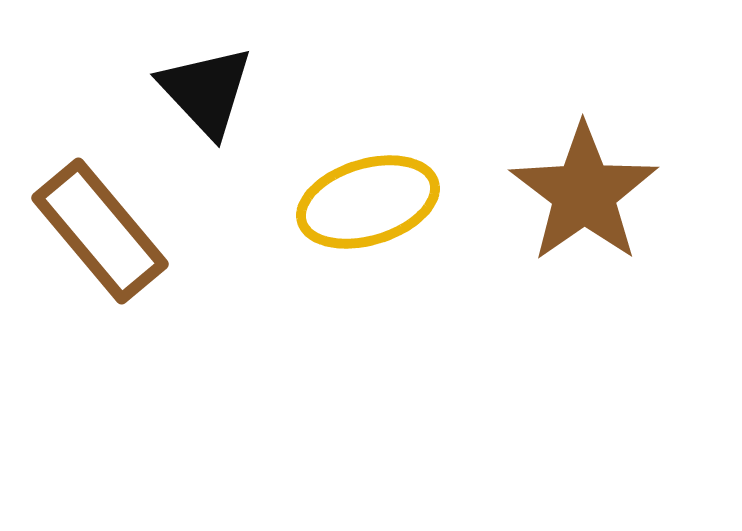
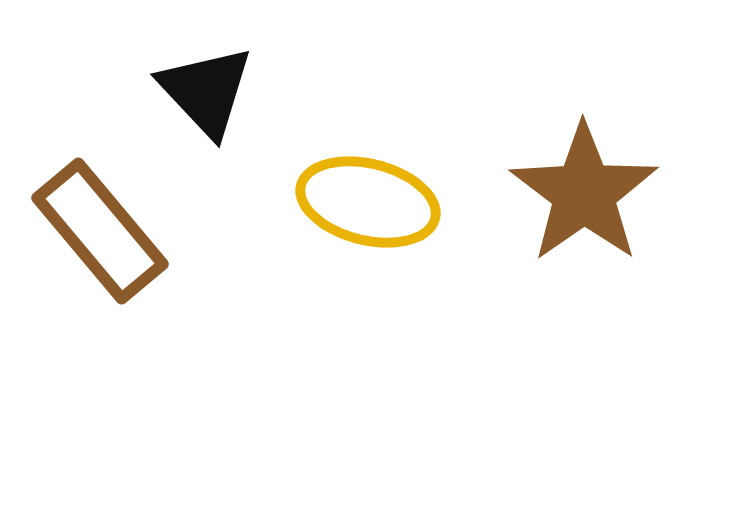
yellow ellipse: rotated 31 degrees clockwise
